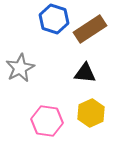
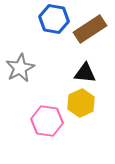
blue hexagon: rotated 8 degrees counterclockwise
yellow hexagon: moved 10 px left, 10 px up
